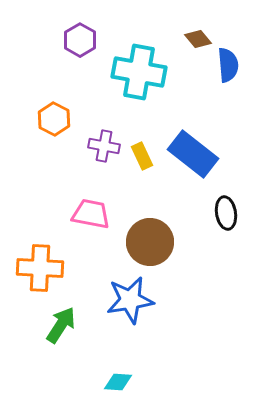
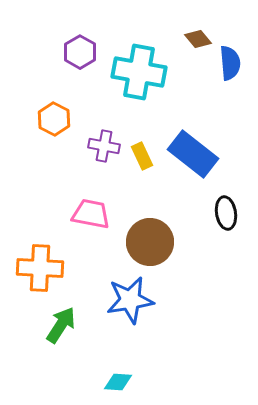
purple hexagon: moved 12 px down
blue semicircle: moved 2 px right, 2 px up
